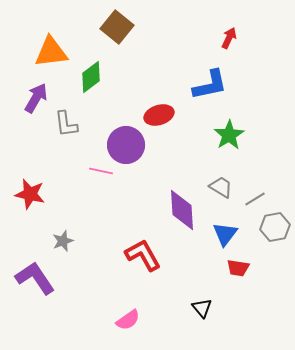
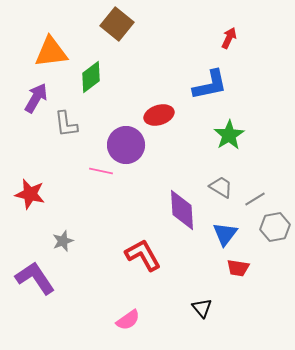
brown square: moved 3 px up
